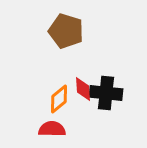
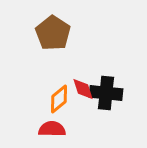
brown pentagon: moved 13 px left, 2 px down; rotated 16 degrees clockwise
red diamond: rotated 15 degrees counterclockwise
